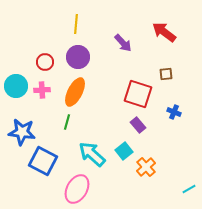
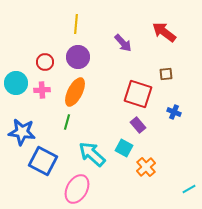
cyan circle: moved 3 px up
cyan square: moved 3 px up; rotated 24 degrees counterclockwise
